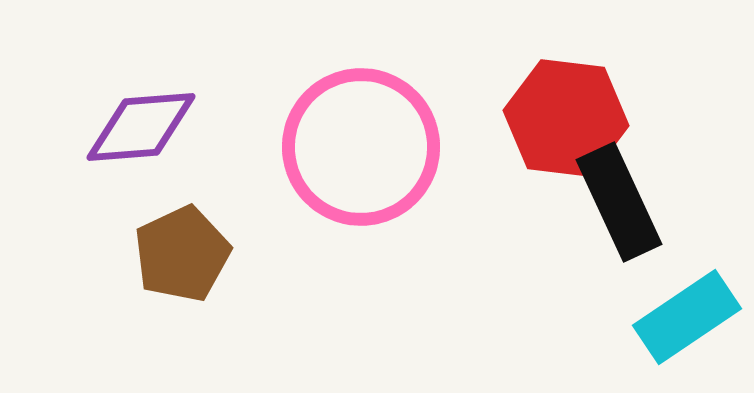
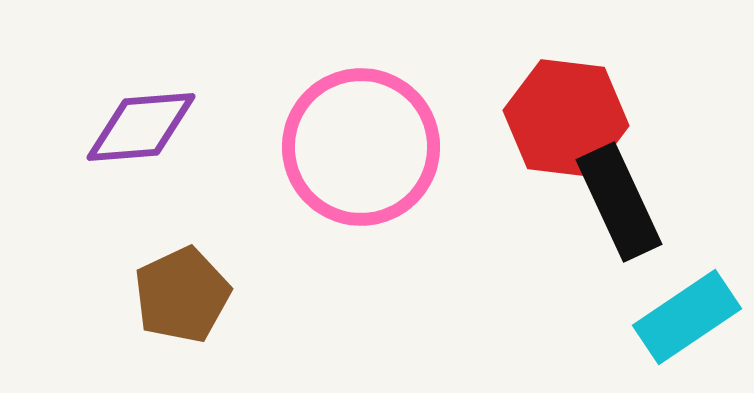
brown pentagon: moved 41 px down
